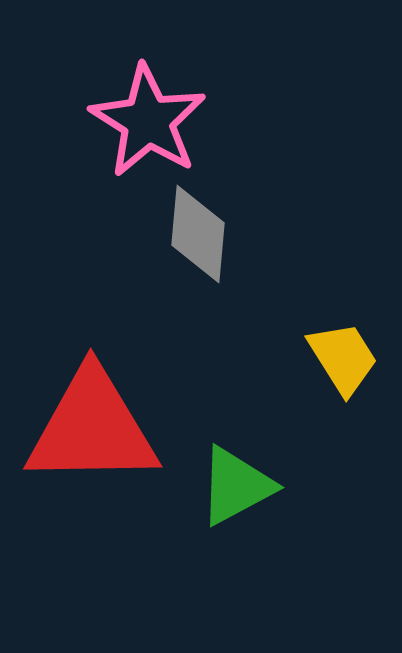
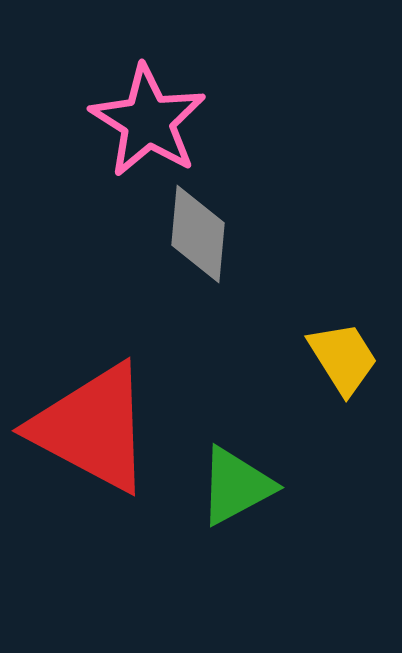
red triangle: rotated 29 degrees clockwise
